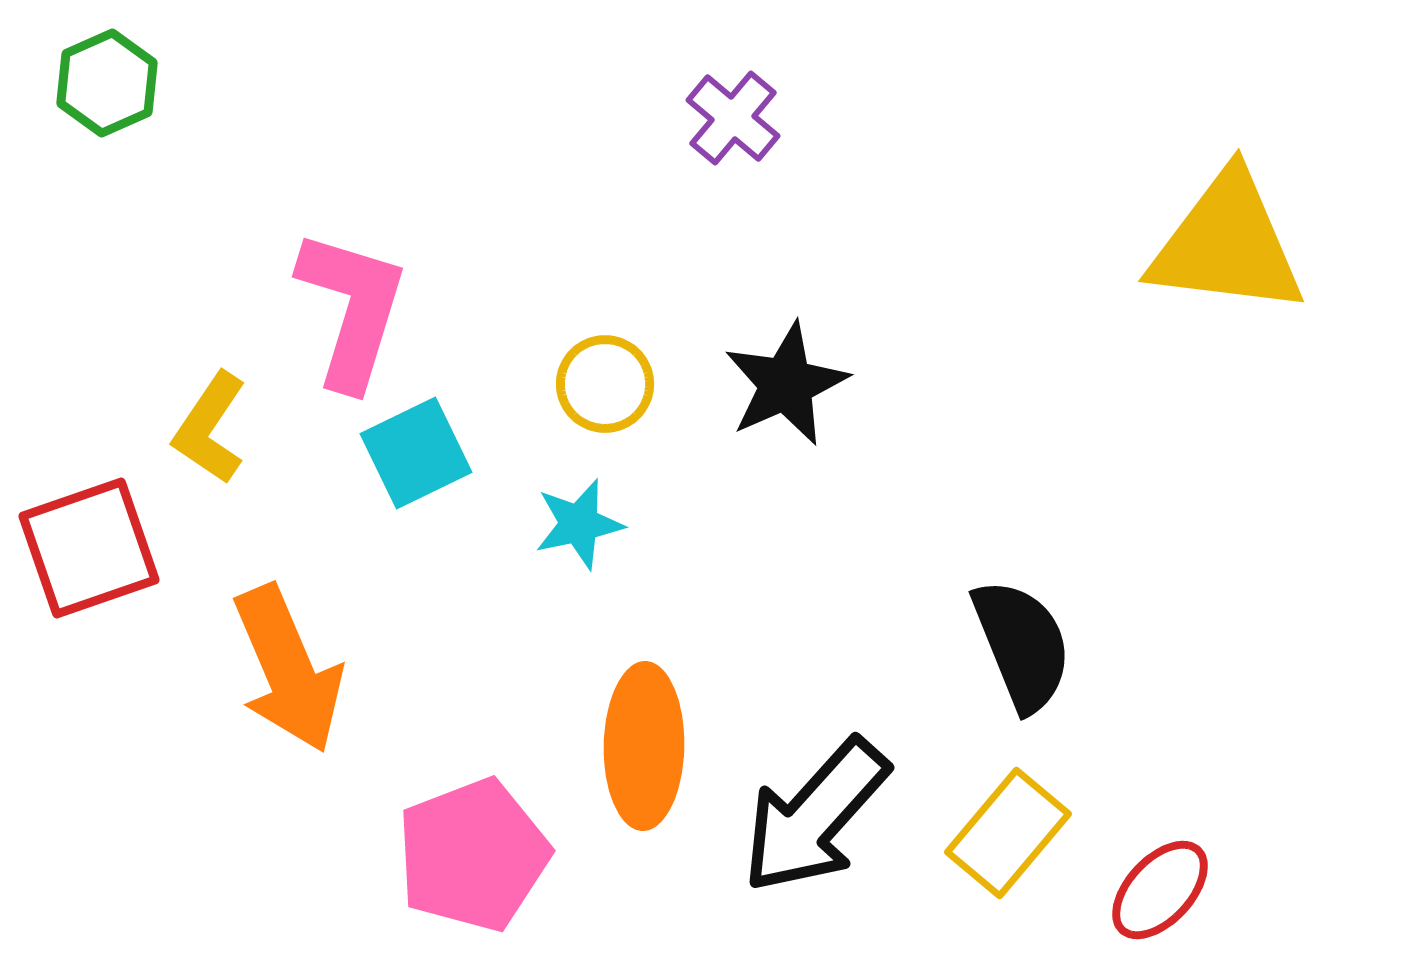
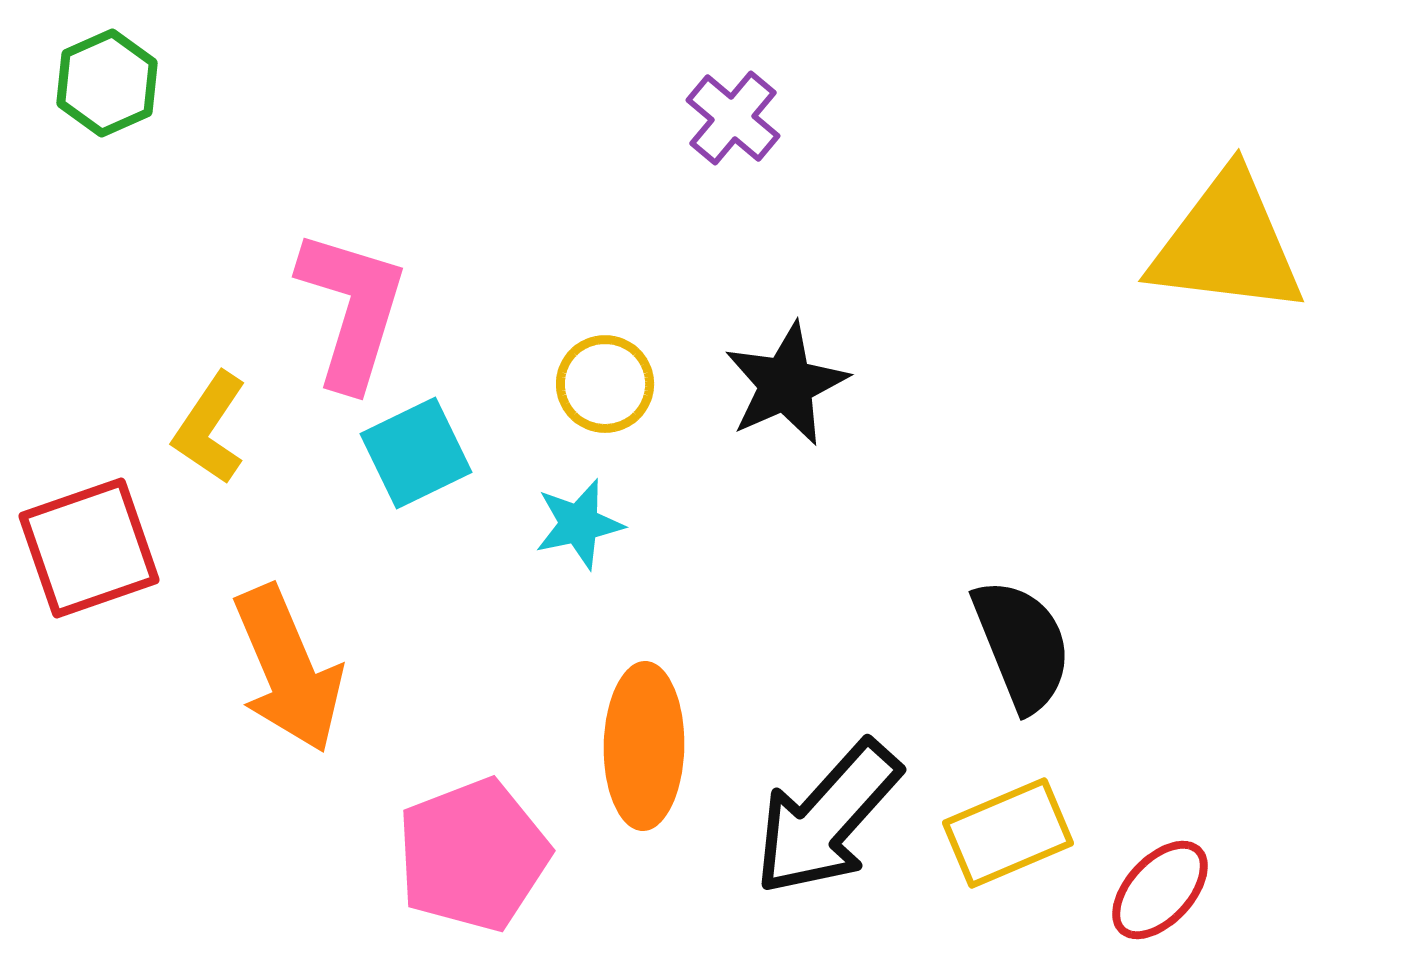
black arrow: moved 12 px right, 2 px down
yellow rectangle: rotated 27 degrees clockwise
